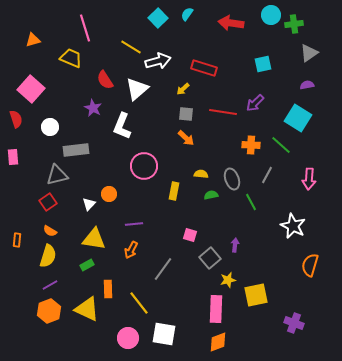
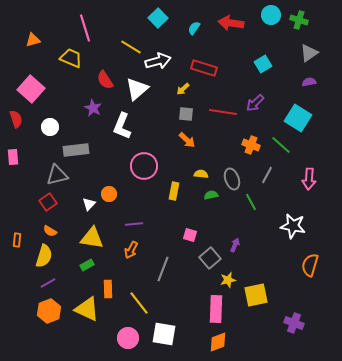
cyan semicircle at (187, 14): moved 7 px right, 14 px down
green cross at (294, 24): moved 5 px right, 4 px up; rotated 24 degrees clockwise
cyan square at (263, 64): rotated 18 degrees counterclockwise
purple semicircle at (307, 85): moved 2 px right, 3 px up
orange arrow at (186, 138): moved 1 px right, 2 px down
orange cross at (251, 145): rotated 18 degrees clockwise
white star at (293, 226): rotated 15 degrees counterclockwise
yellow triangle at (94, 239): moved 2 px left, 1 px up
purple arrow at (235, 245): rotated 16 degrees clockwise
yellow semicircle at (48, 256): moved 4 px left
gray line at (163, 269): rotated 15 degrees counterclockwise
purple line at (50, 285): moved 2 px left, 2 px up
